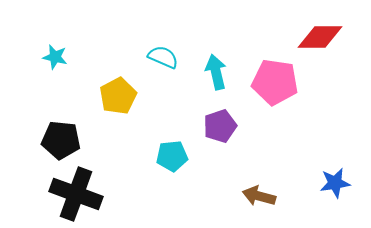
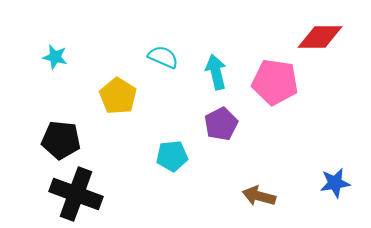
yellow pentagon: rotated 12 degrees counterclockwise
purple pentagon: moved 1 px right, 2 px up; rotated 8 degrees counterclockwise
